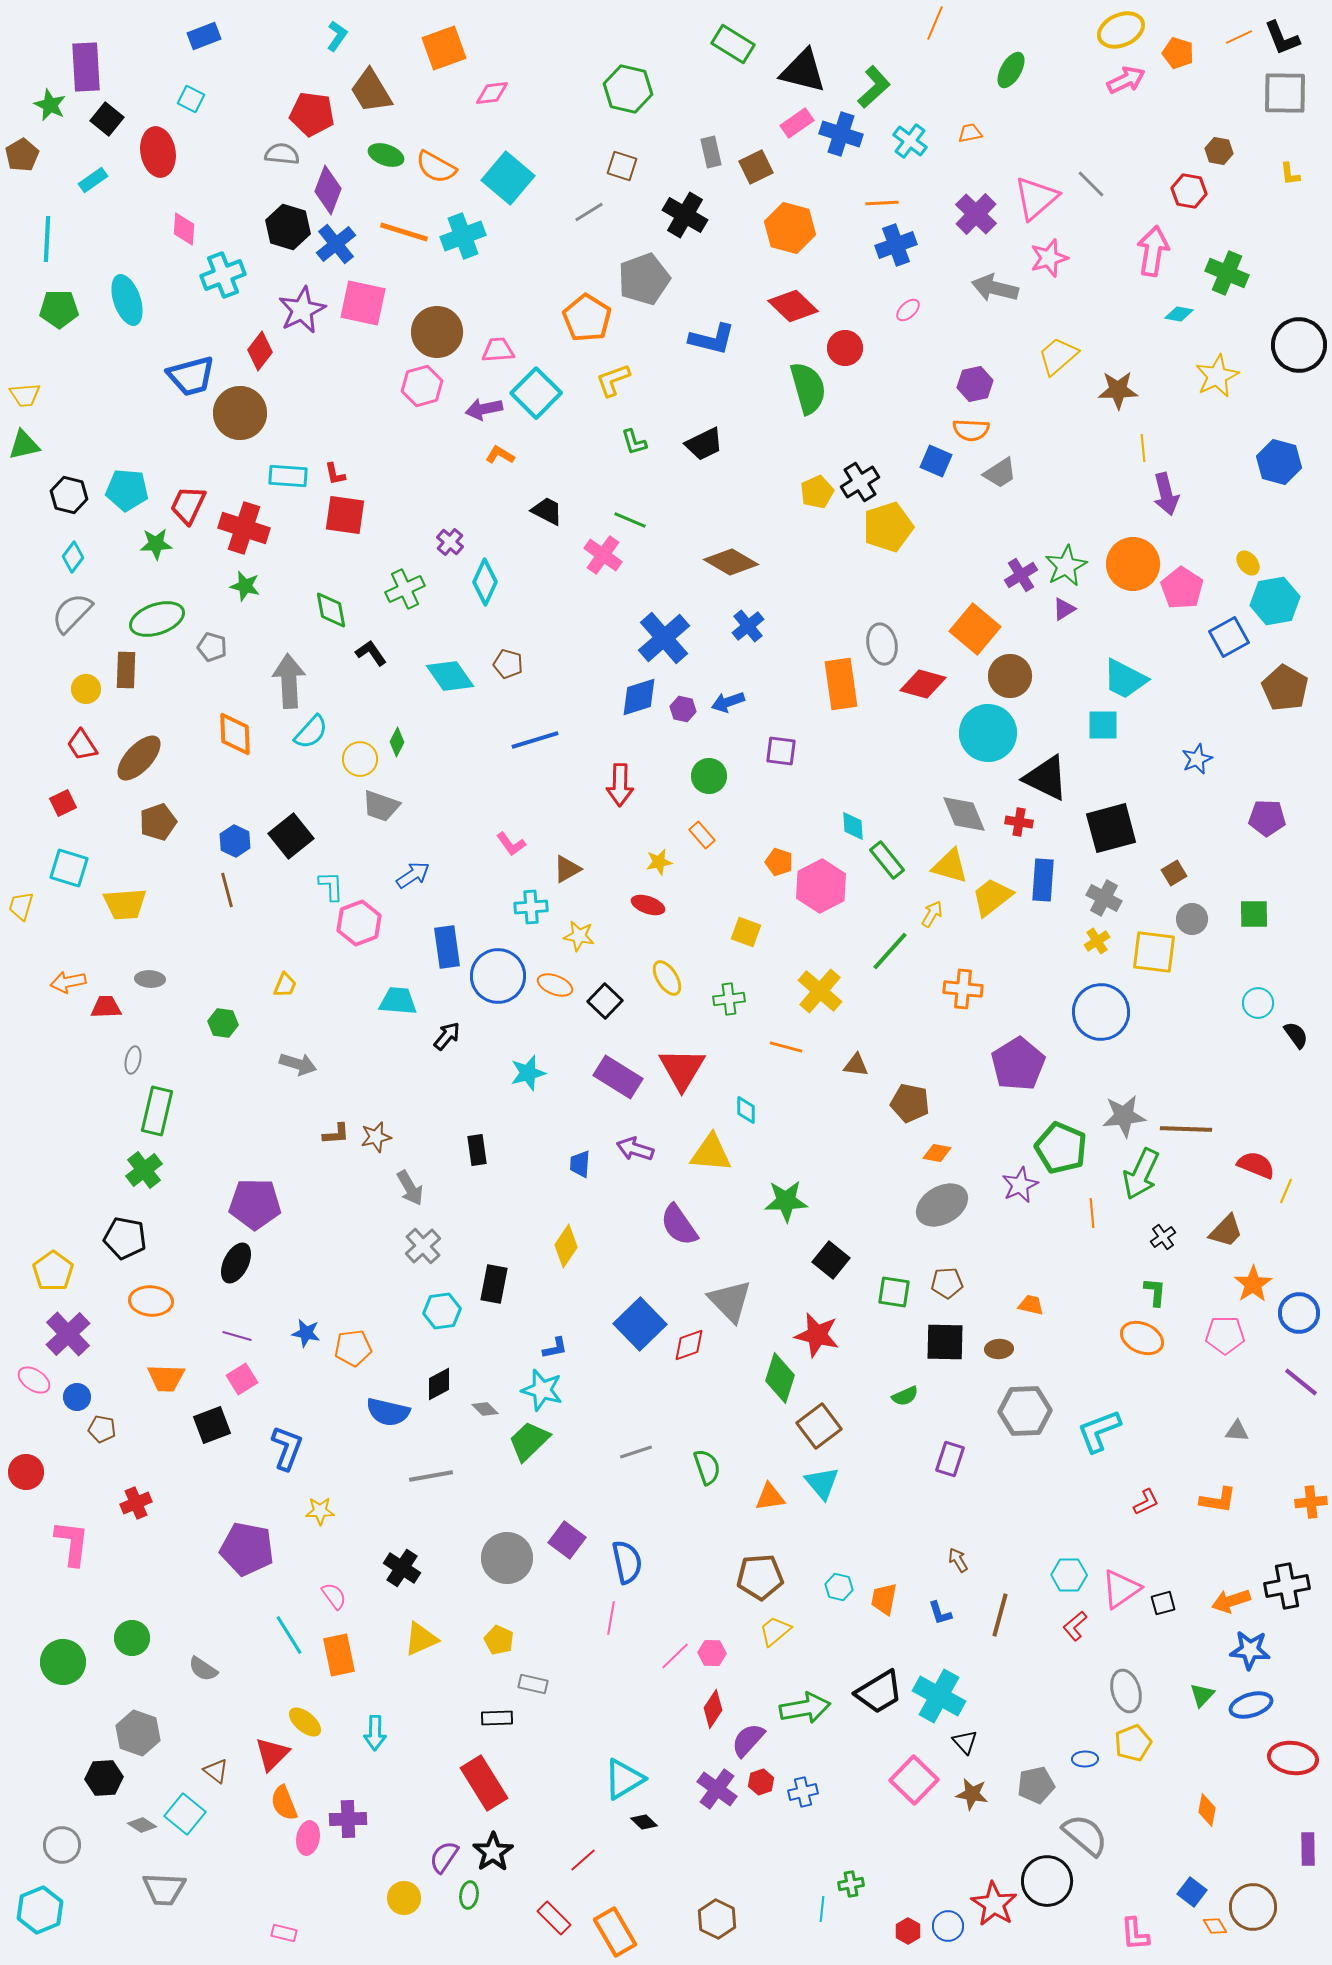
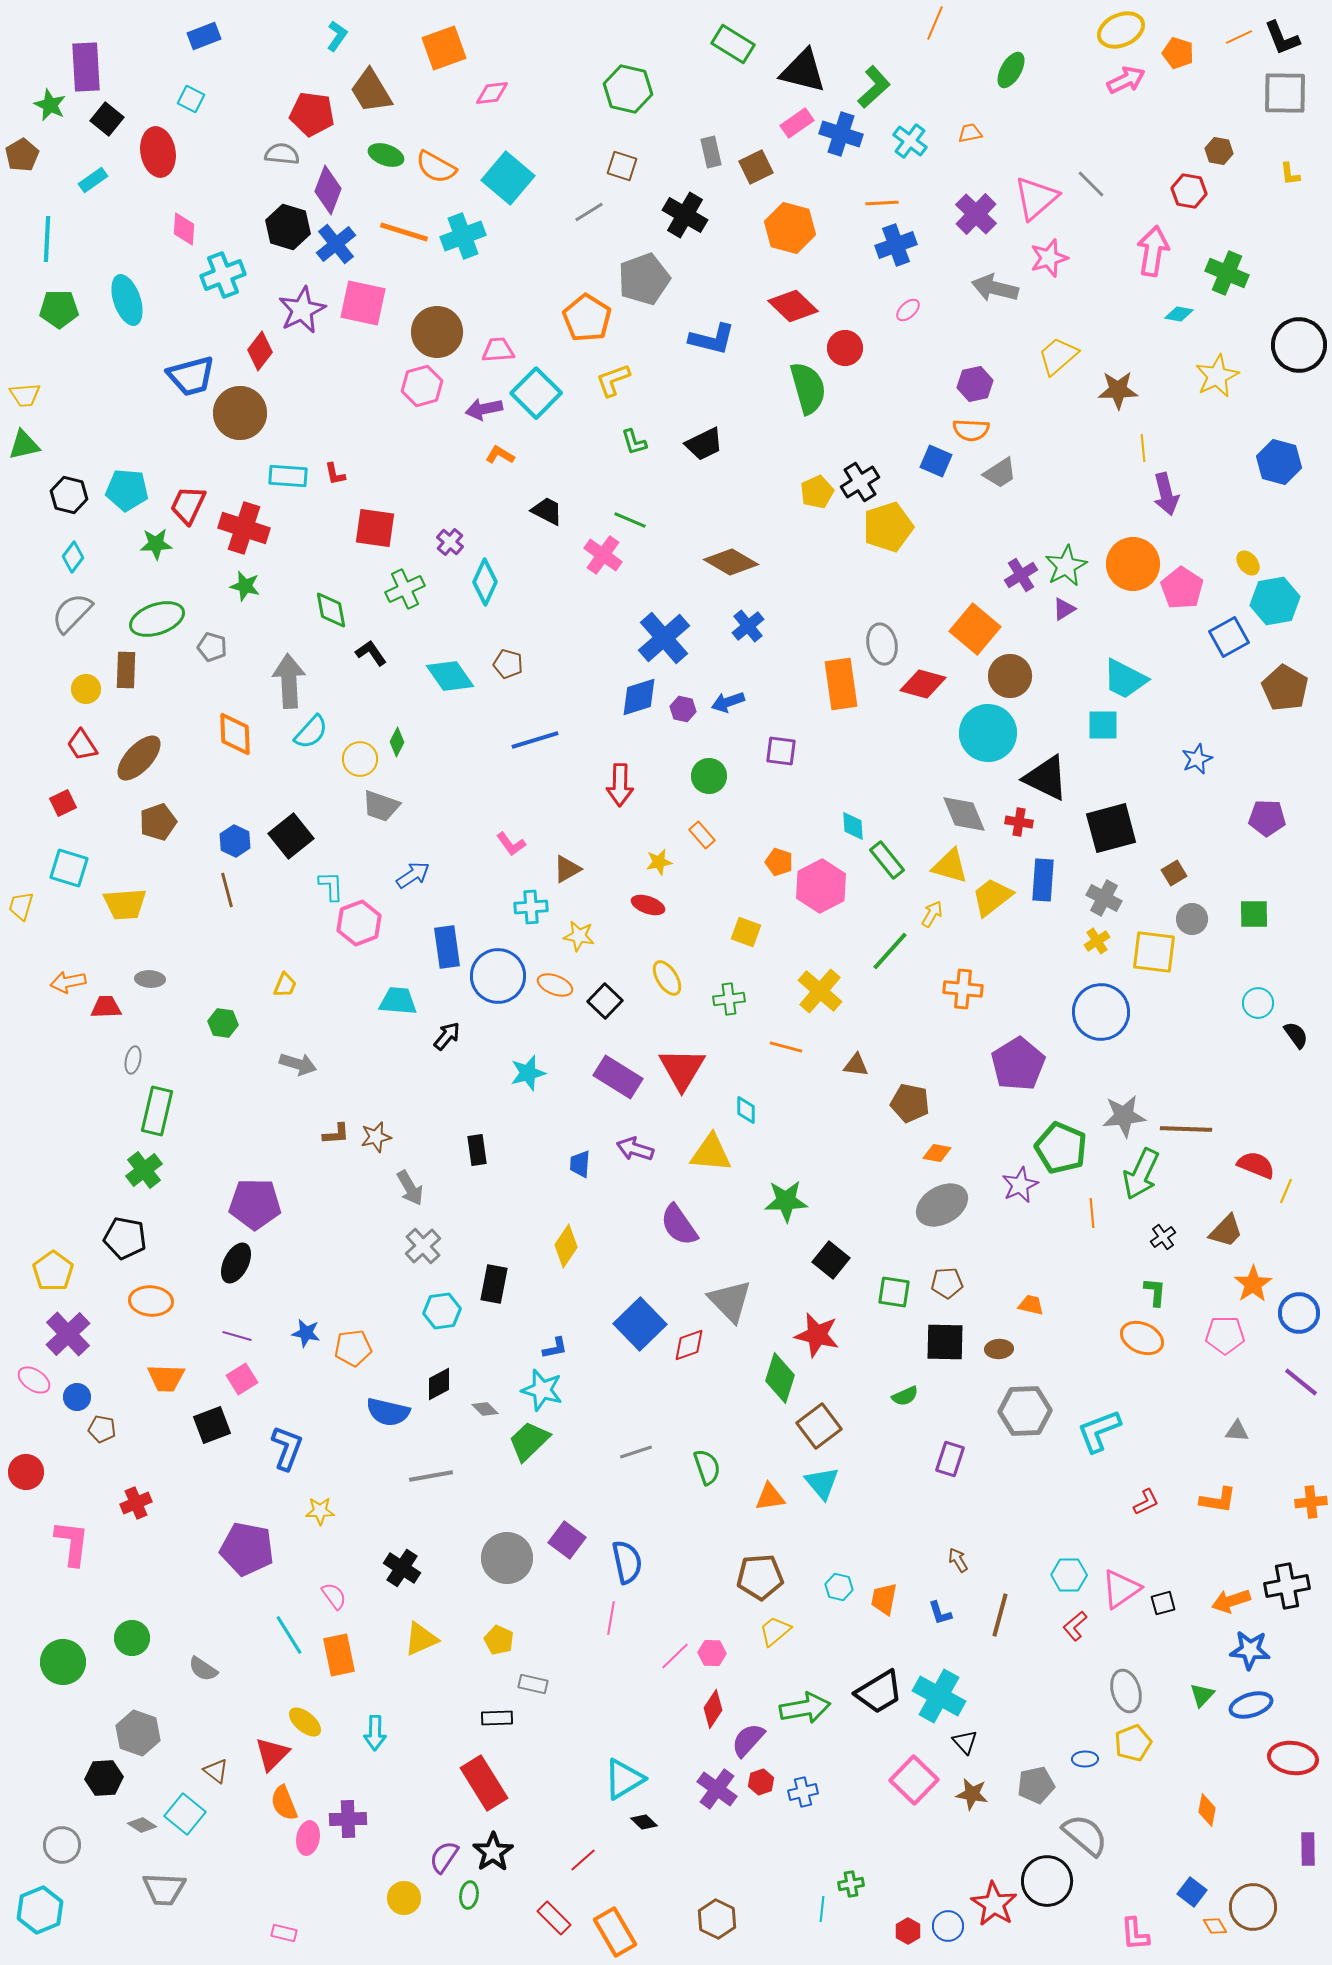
red square at (345, 515): moved 30 px right, 13 px down
